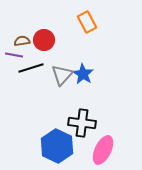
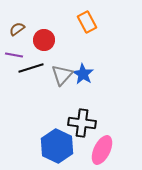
brown semicircle: moved 5 px left, 12 px up; rotated 28 degrees counterclockwise
pink ellipse: moved 1 px left
